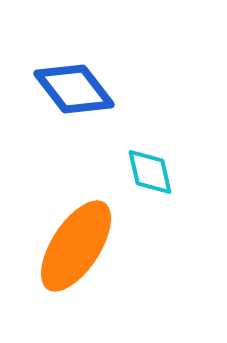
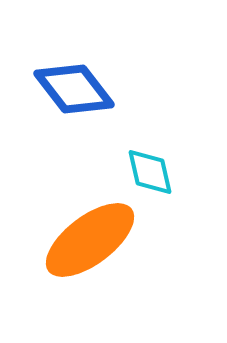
orange ellipse: moved 14 px right, 6 px up; rotated 20 degrees clockwise
